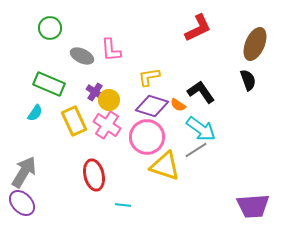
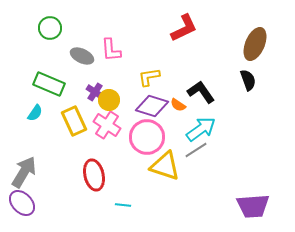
red L-shape: moved 14 px left
cyan arrow: rotated 72 degrees counterclockwise
